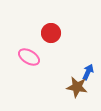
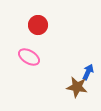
red circle: moved 13 px left, 8 px up
